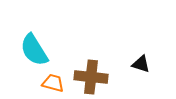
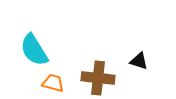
black triangle: moved 2 px left, 3 px up
brown cross: moved 7 px right, 1 px down
